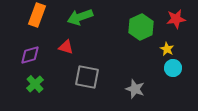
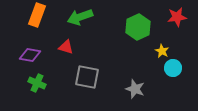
red star: moved 1 px right, 2 px up
green hexagon: moved 3 px left
yellow star: moved 5 px left, 2 px down
purple diamond: rotated 25 degrees clockwise
green cross: moved 2 px right, 1 px up; rotated 24 degrees counterclockwise
